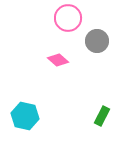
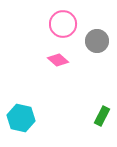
pink circle: moved 5 px left, 6 px down
cyan hexagon: moved 4 px left, 2 px down
